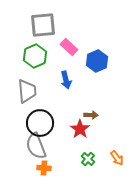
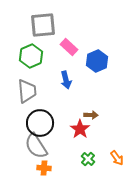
green hexagon: moved 4 px left
gray semicircle: rotated 12 degrees counterclockwise
